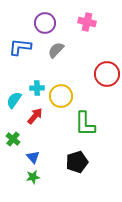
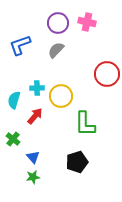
purple circle: moved 13 px right
blue L-shape: moved 2 px up; rotated 25 degrees counterclockwise
cyan semicircle: rotated 18 degrees counterclockwise
